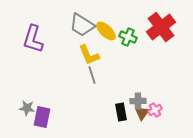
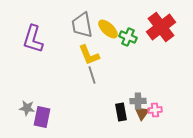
gray trapezoid: rotated 48 degrees clockwise
yellow ellipse: moved 2 px right, 2 px up
pink cross: rotated 24 degrees clockwise
